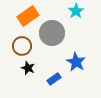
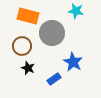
cyan star: rotated 28 degrees counterclockwise
orange rectangle: rotated 50 degrees clockwise
blue star: moved 3 px left
